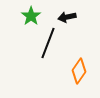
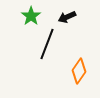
black arrow: rotated 12 degrees counterclockwise
black line: moved 1 px left, 1 px down
